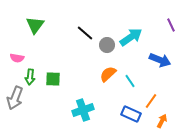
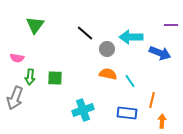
purple line: rotated 64 degrees counterclockwise
cyan arrow: rotated 145 degrees counterclockwise
gray circle: moved 4 px down
blue arrow: moved 7 px up
orange semicircle: rotated 54 degrees clockwise
green square: moved 2 px right, 1 px up
orange line: moved 1 px right, 1 px up; rotated 21 degrees counterclockwise
blue rectangle: moved 4 px left, 1 px up; rotated 18 degrees counterclockwise
orange arrow: rotated 24 degrees counterclockwise
